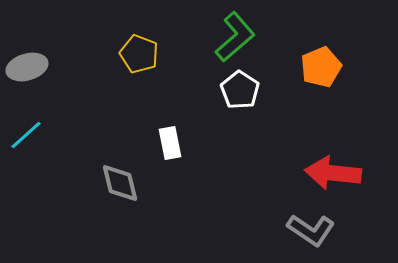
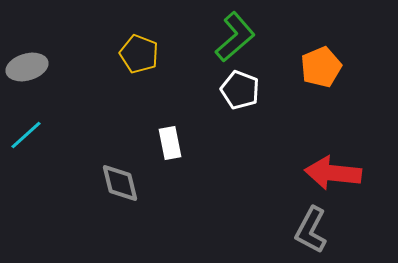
white pentagon: rotated 12 degrees counterclockwise
gray L-shape: rotated 84 degrees clockwise
